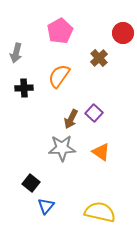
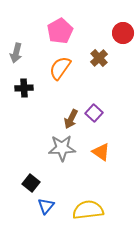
orange semicircle: moved 1 px right, 8 px up
yellow semicircle: moved 12 px left, 2 px up; rotated 20 degrees counterclockwise
